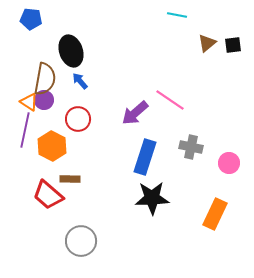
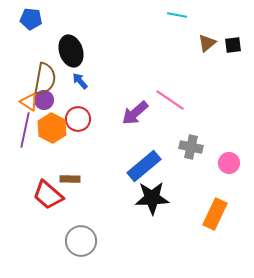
orange hexagon: moved 18 px up
blue rectangle: moved 1 px left, 9 px down; rotated 32 degrees clockwise
